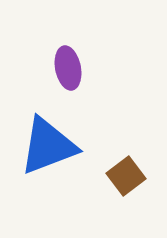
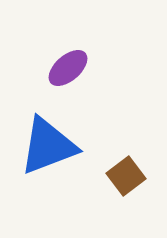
purple ellipse: rotated 60 degrees clockwise
